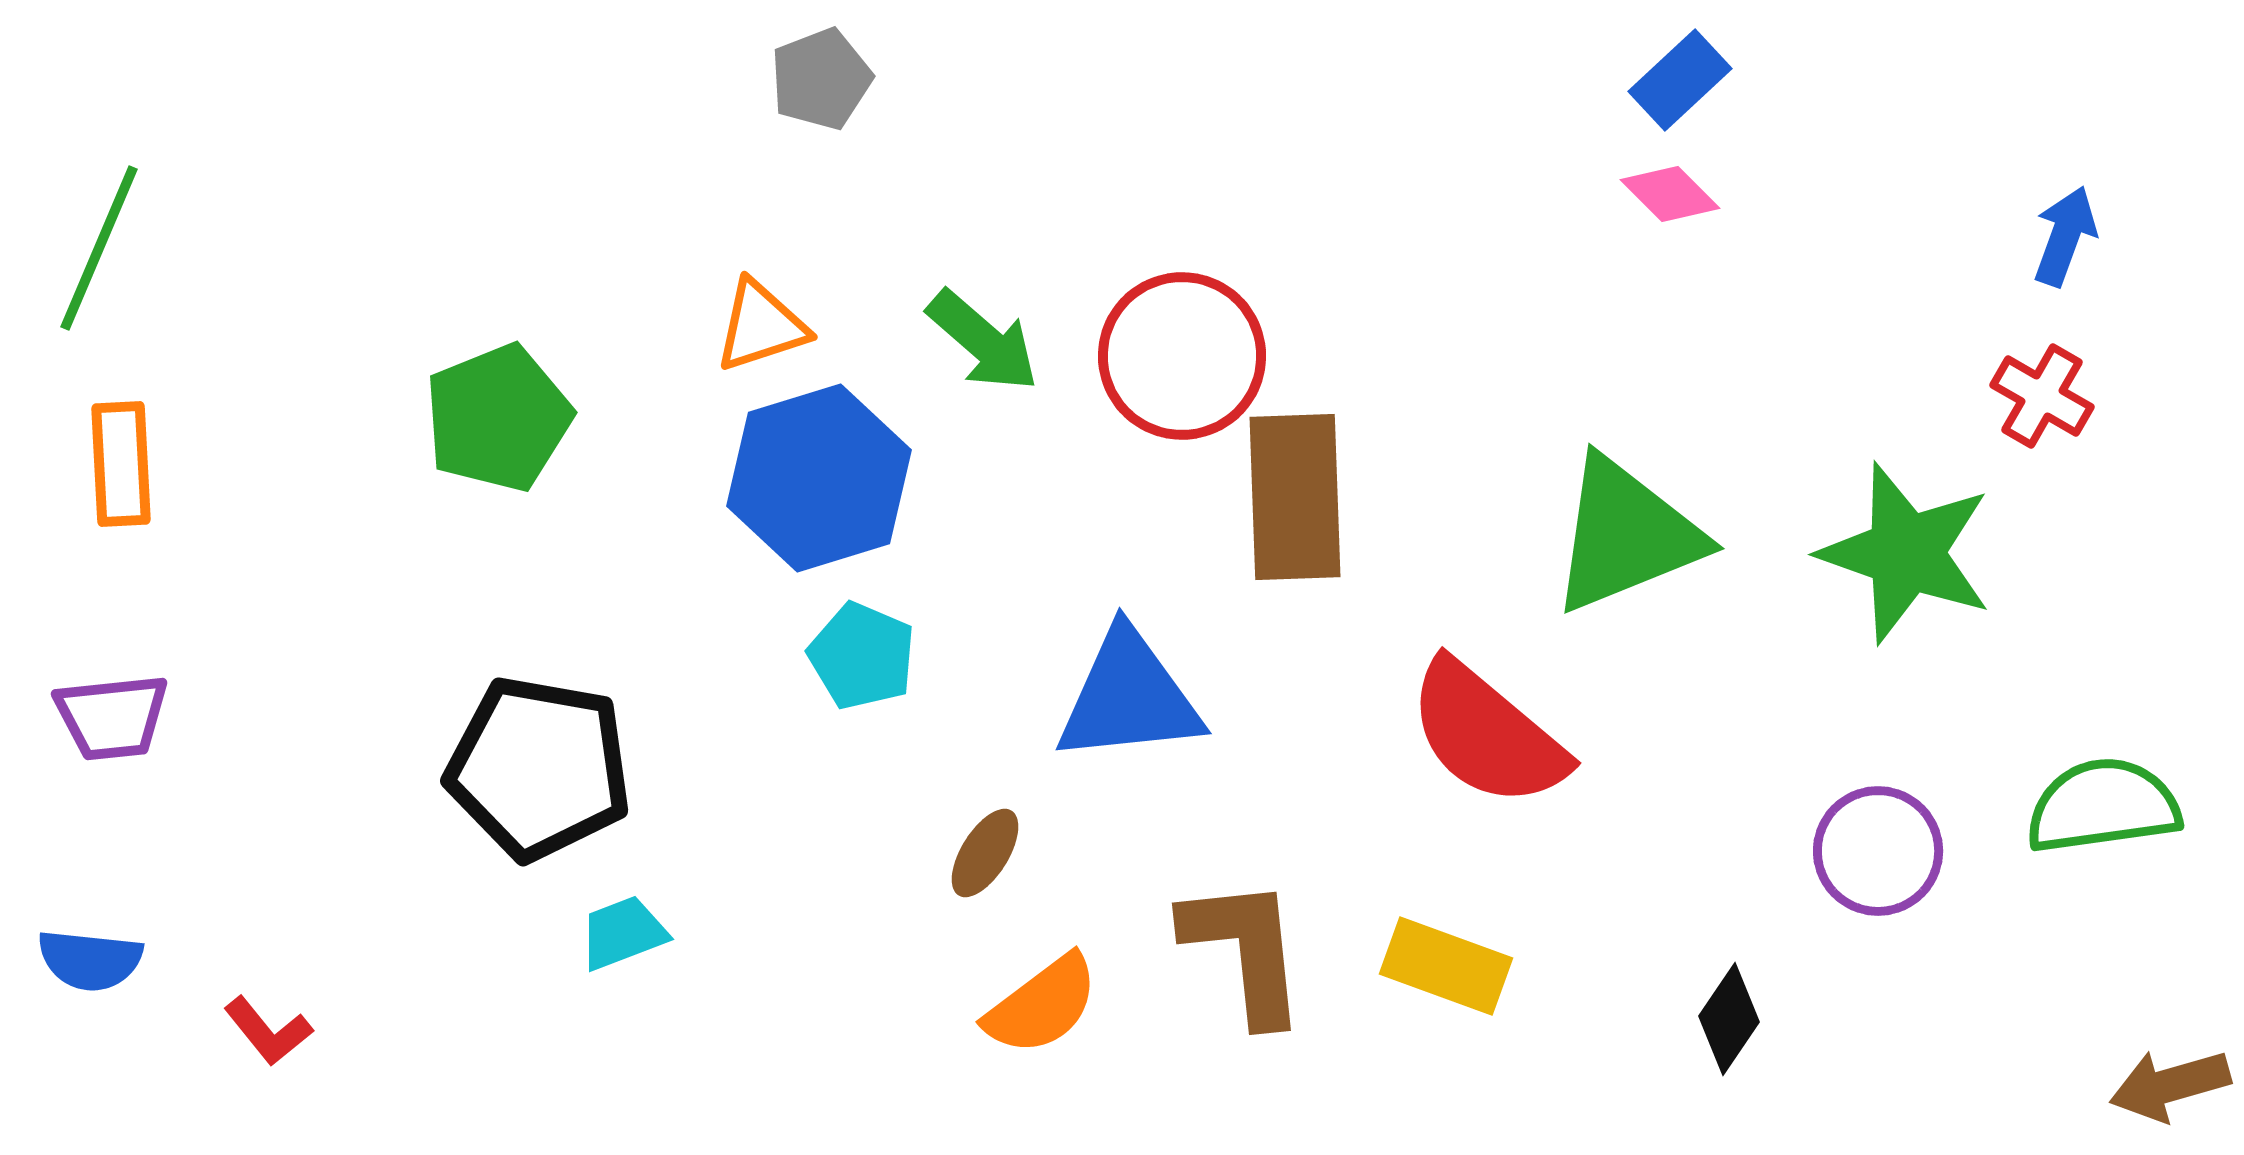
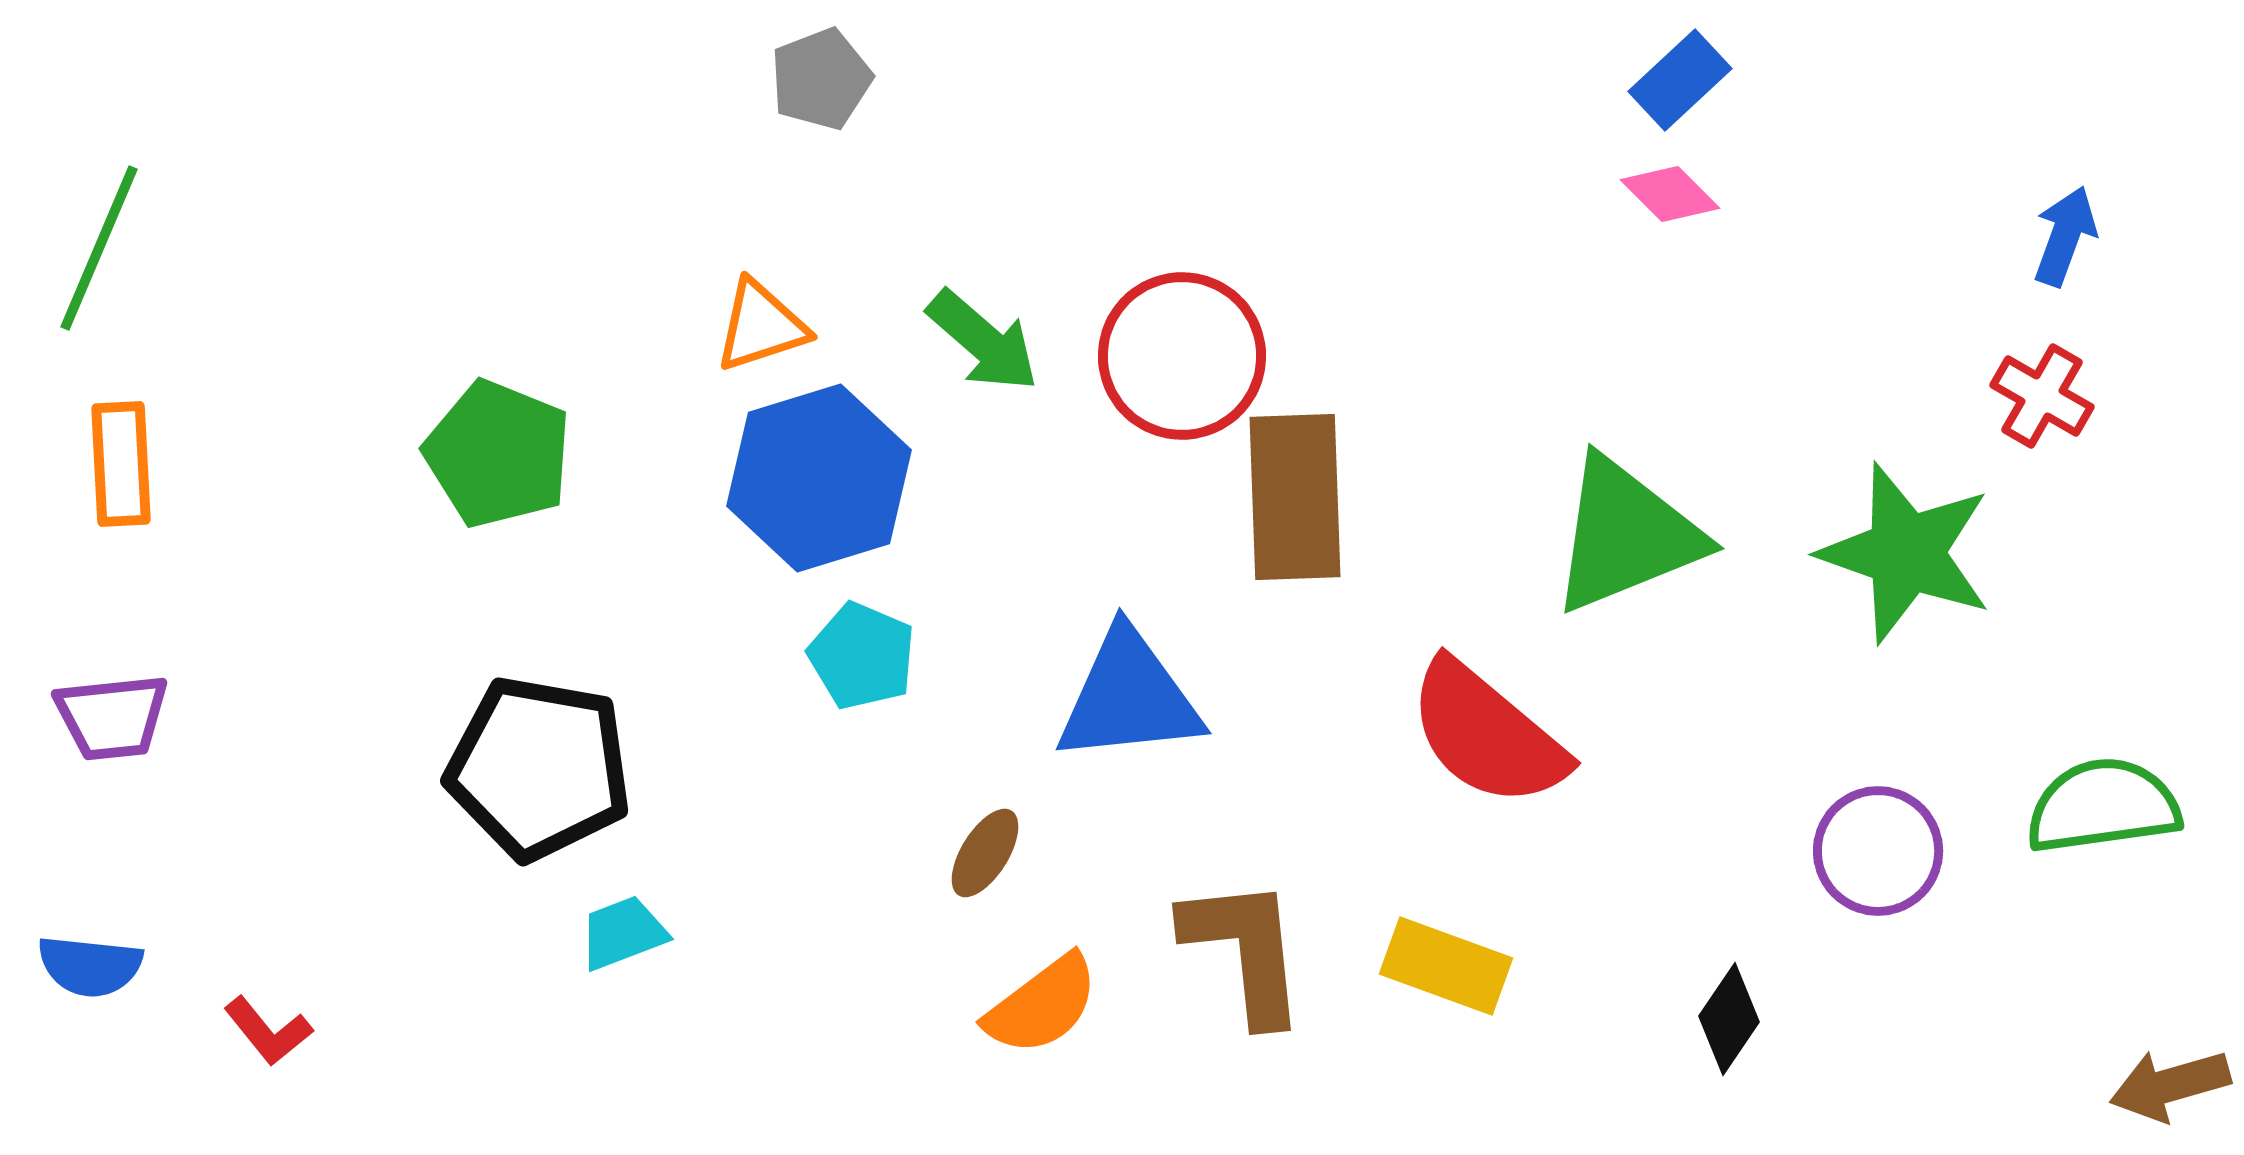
green pentagon: moved 36 px down; rotated 28 degrees counterclockwise
blue semicircle: moved 6 px down
